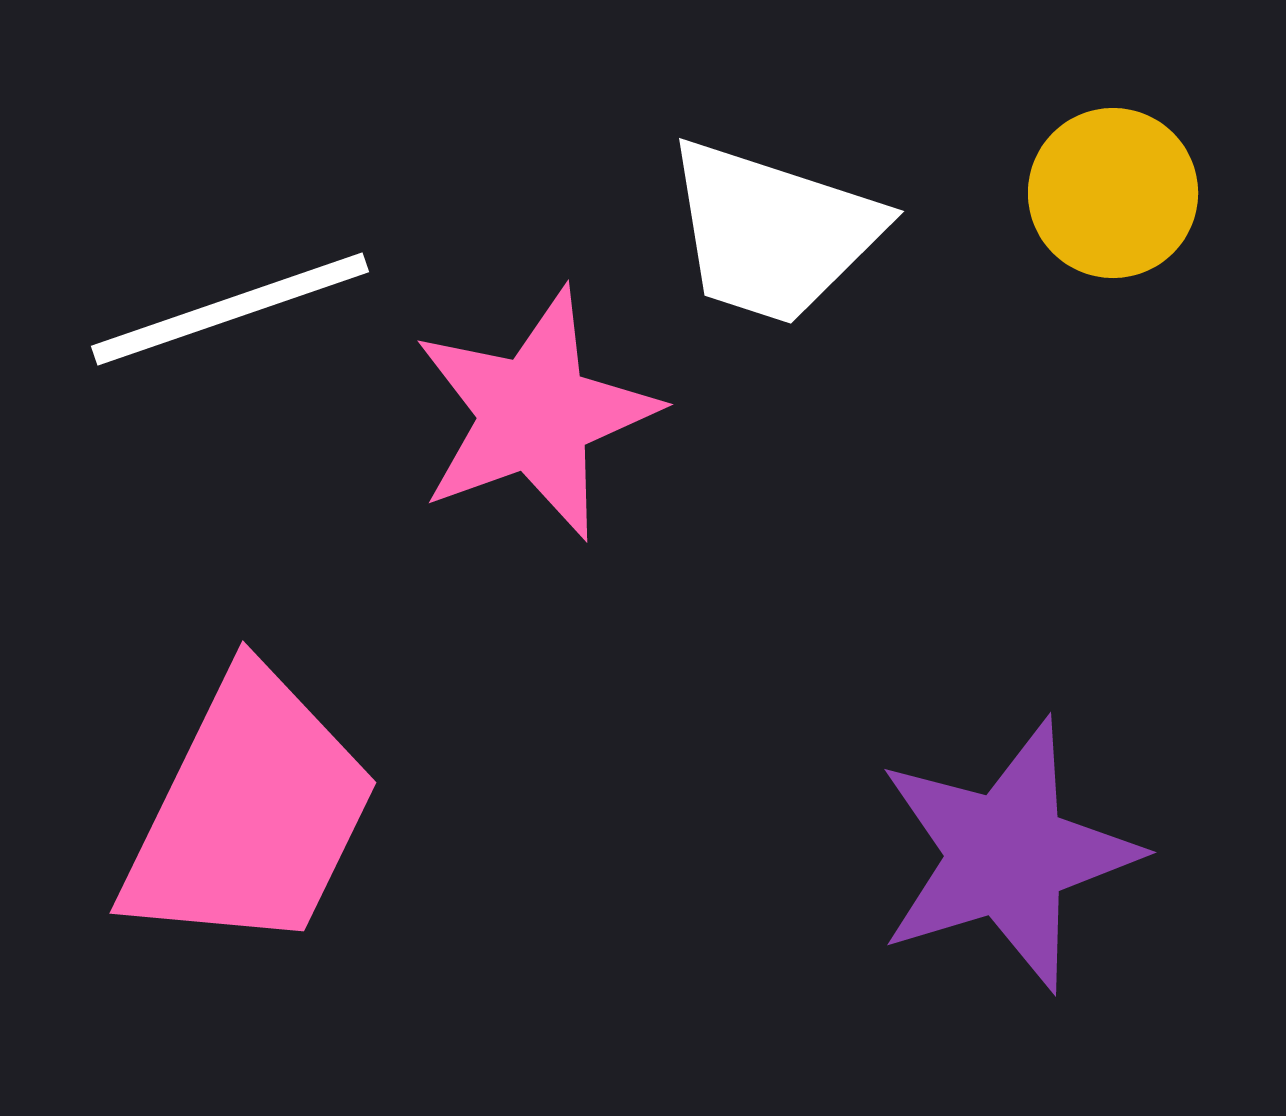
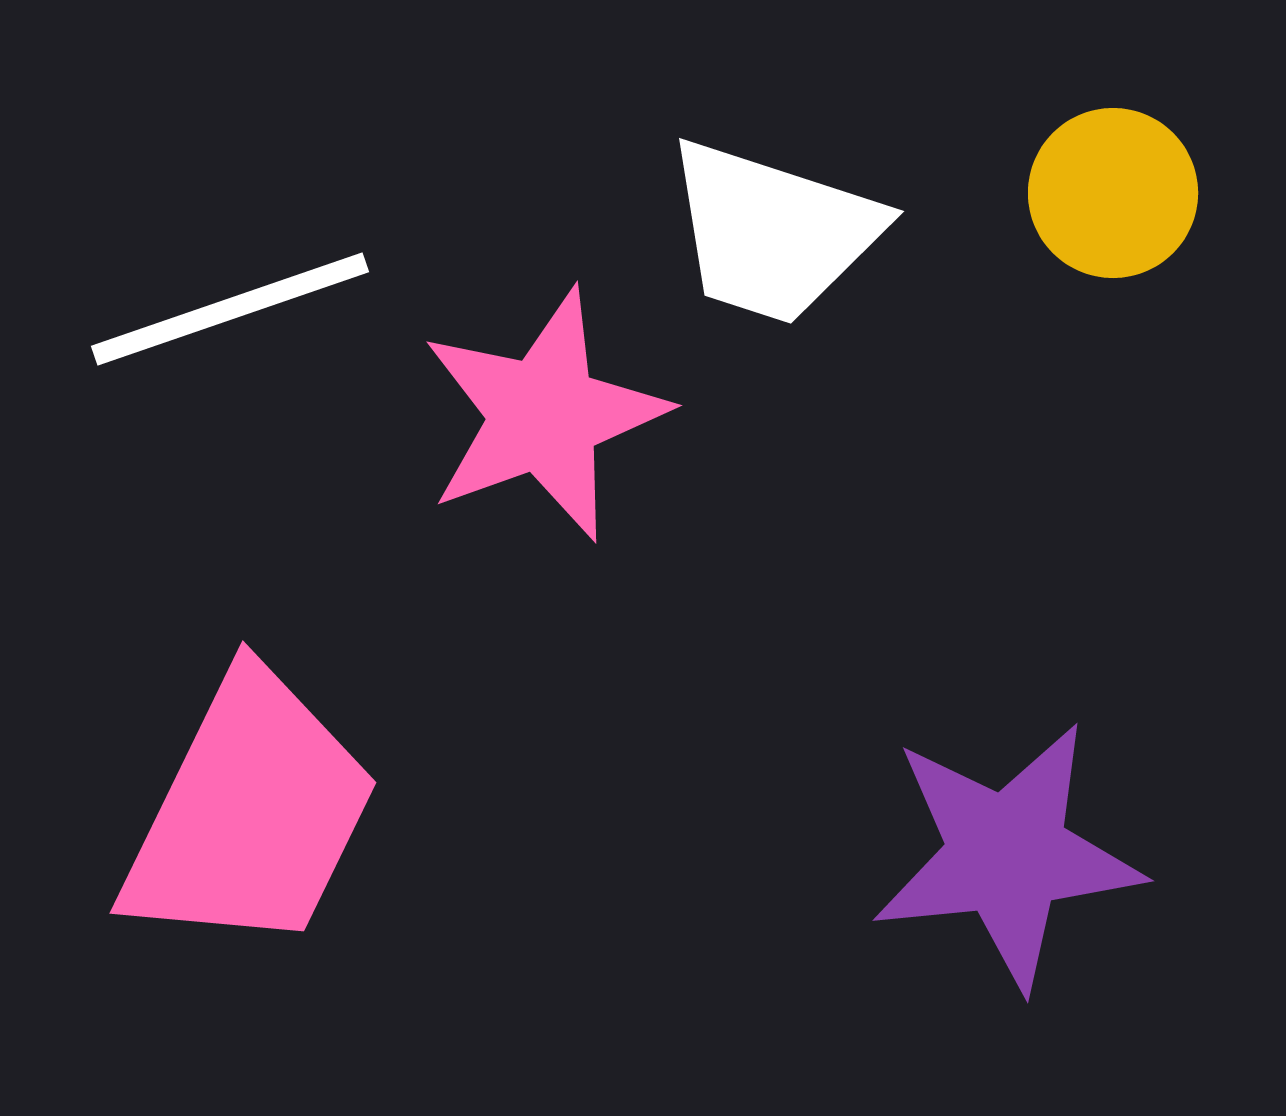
pink star: moved 9 px right, 1 px down
purple star: rotated 11 degrees clockwise
